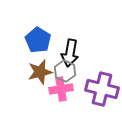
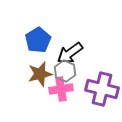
blue pentagon: rotated 10 degrees clockwise
black arrow: rotated 44 degrees clockwise
brown star: moved 2 px down
